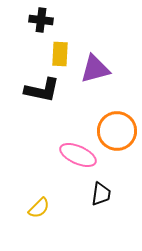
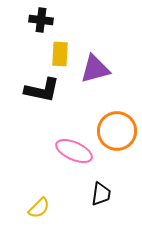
pink ellipse: moved 4 px left, 4 px up
